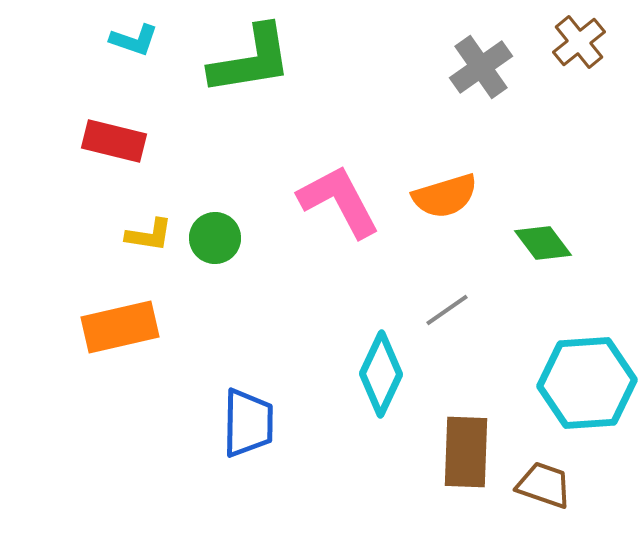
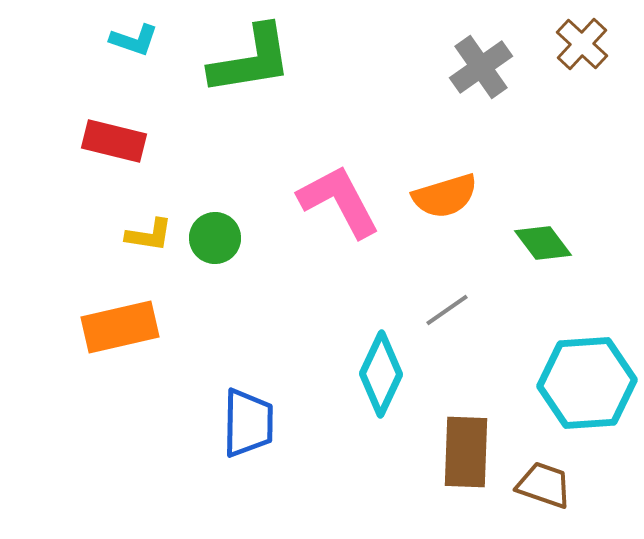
brown cross: moved 3 px right, 2 px down; rotated 8 degrees counterclockwise
